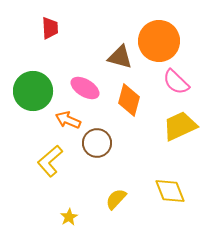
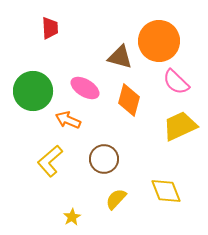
brown circle: moved 7 px right, 16 px down
yellow diamond: moved 4 px left
yellow star: moved 3 px right
